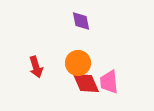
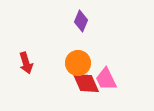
purple diamond: rotated 35 degrees clockwise
red arrow: moved 10 px left, 4 px up
pink trapezoid: moved 3 px left, 3 px up; rotated 20 degrees counterclockwise
